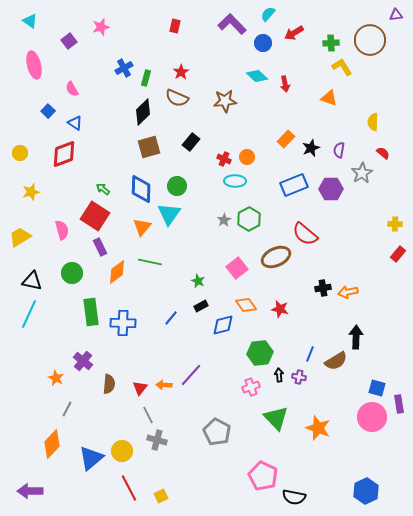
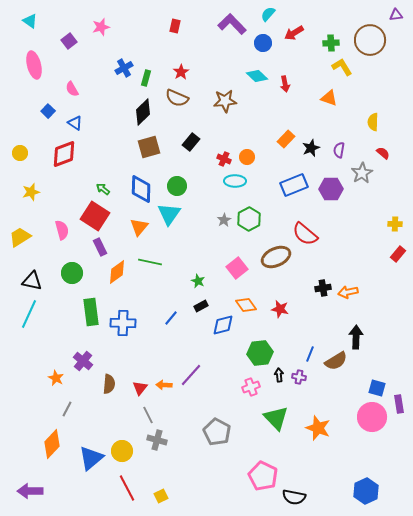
orange triangle at (142, 227): moved 3 px left
red line at (129, 488): moved 2 px left
